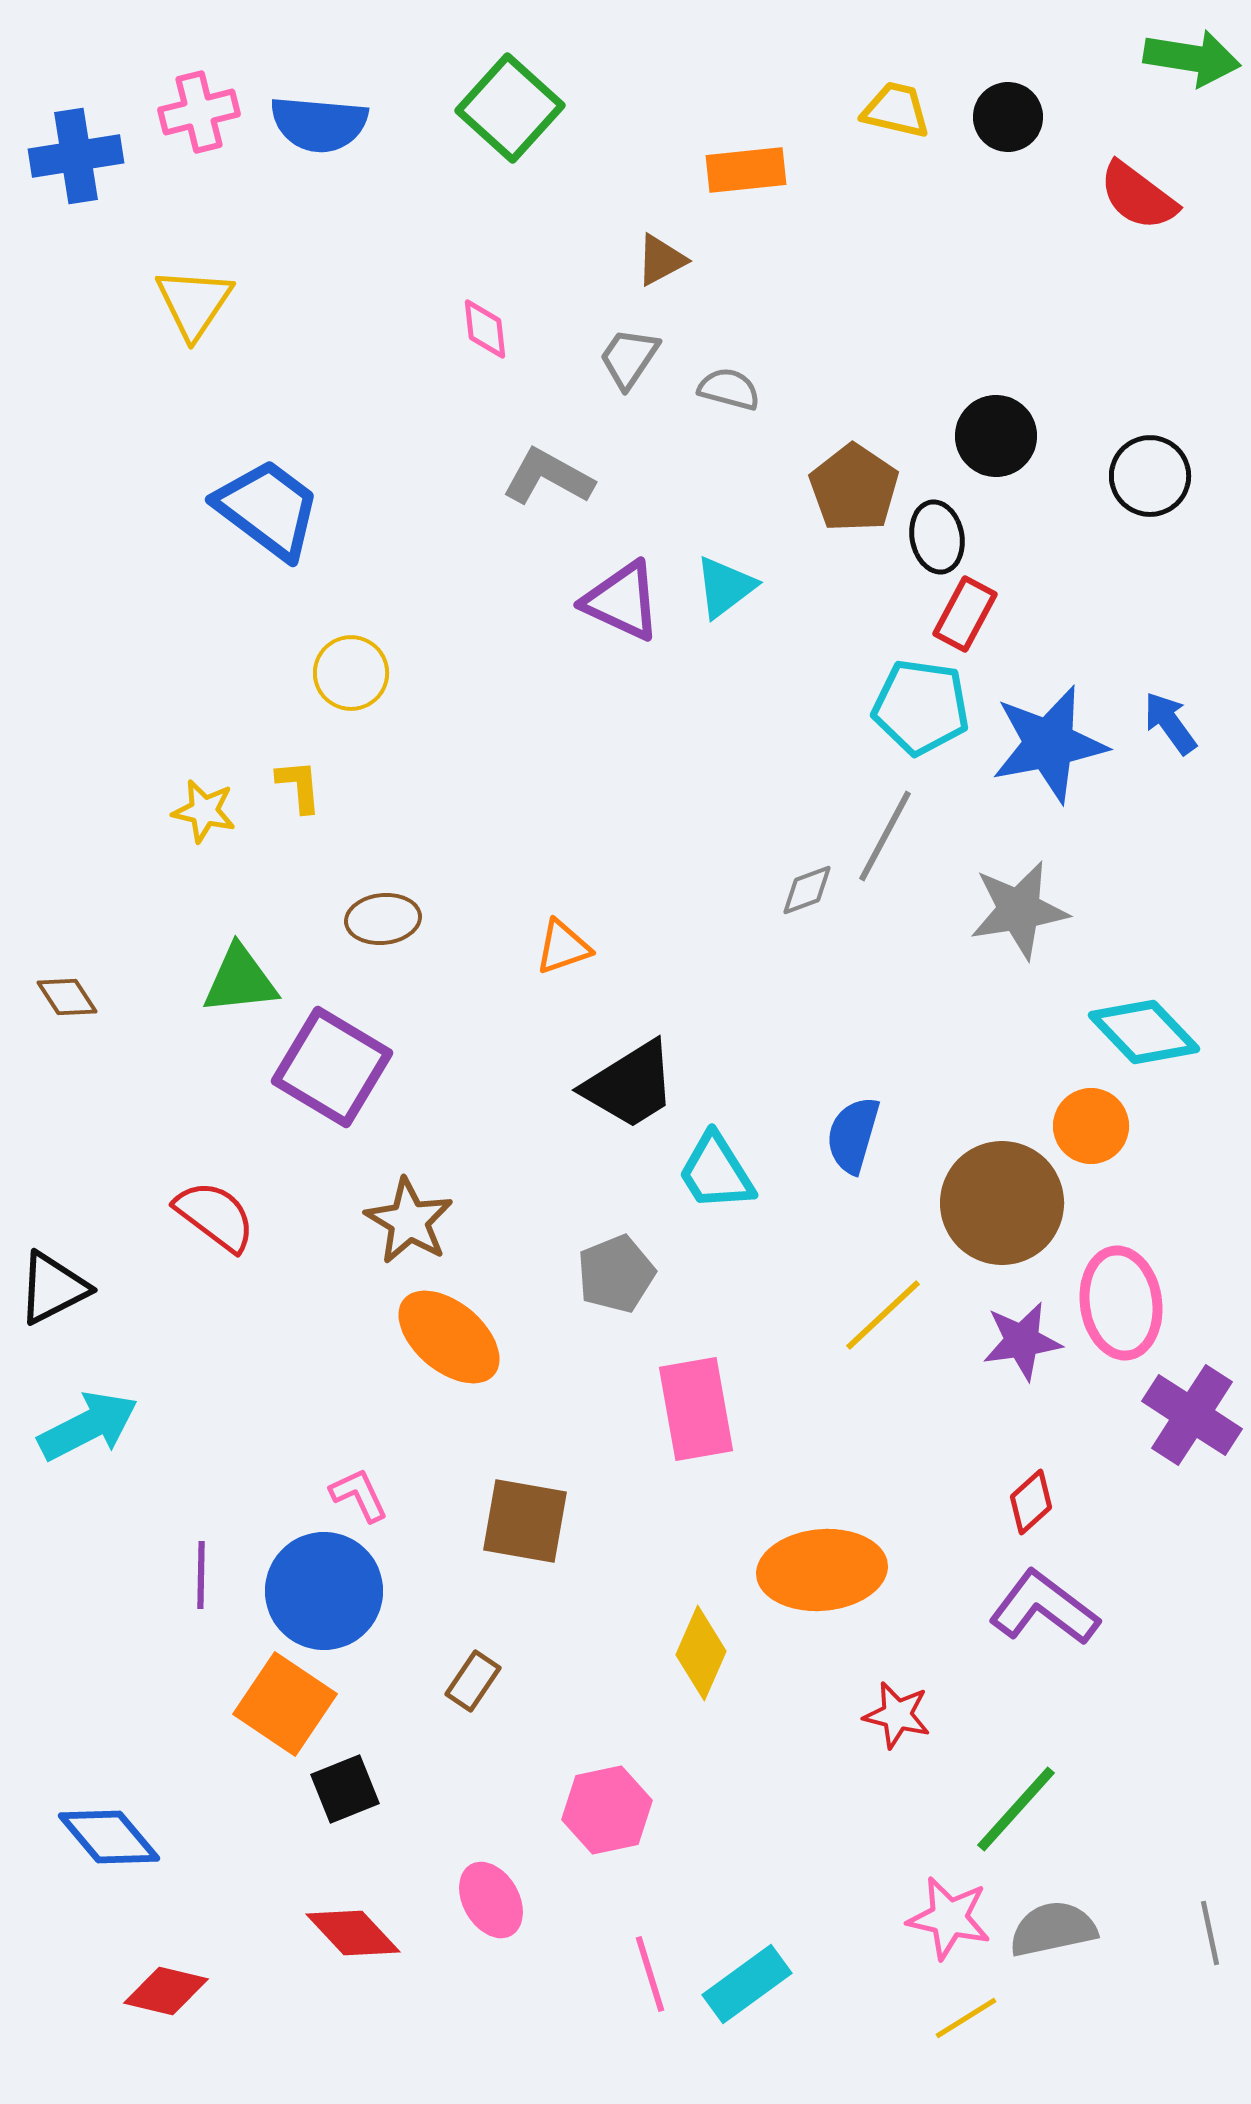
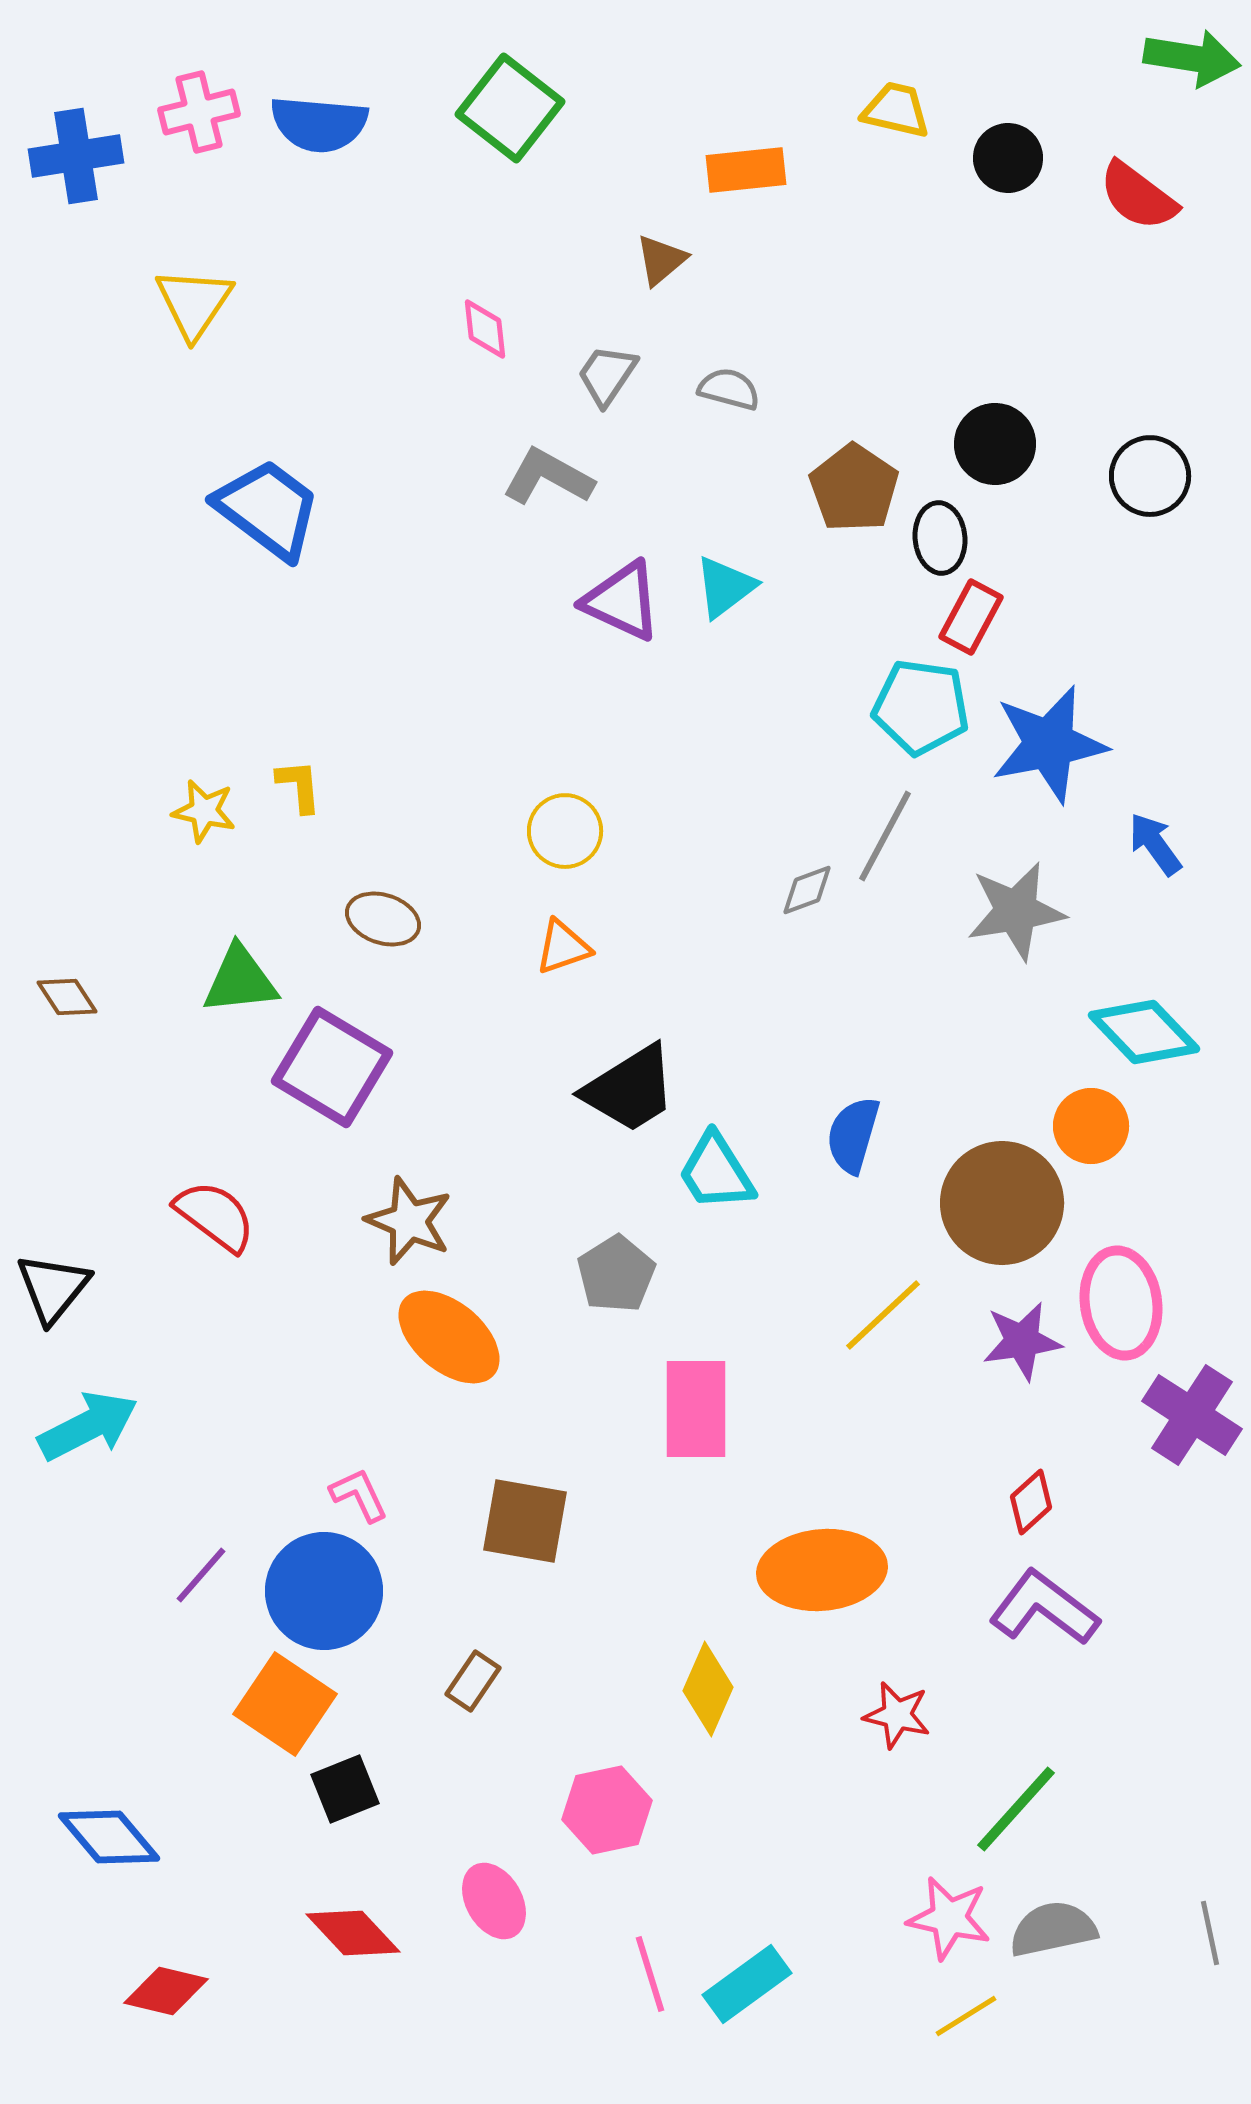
green square at (510, 108): rotated 4 degrees counterclockwise
black circle at (1008, 117): moved 41 px down
brown triangle at (661, 260): rotated 12 degrees counterclockwise
gray trapezoid at (629, 358): moved 22 px left, 17 px down
black circle at (996, 436): moved 1 px left, 8 px down
black ellipse at (937, 537): moved 3 px right, 1 px down; rotated 6 degrees clockwise
red rectangle at (965, 614): moved 6 px right, 3 px down
yellow circle at (351, 673): moved 214 px right, 158 px down
blue arrow at (1170, 723): moved 15 px left, 121 px down
gray star at (1019, 910): moved 3 px left, 1 px down
brown ellipse at (383, 919): rotated 24 degrees clockwise
black trapezoid at (630, 1085): moved 4 px down
brown star at (409, 1221): rotated 8 degrees counterclockwise
gray pentagon at (616, 1274): rotated 10 degrees counterclockwise
black triangle at (53, 1288): rotated 24 degrees counterclockwise
pink rectangle at (696, 1409): rotated 10 degrees clockwise
purple line at (201, 1575): rotated 40 degrees clockwise
yellow diamond at (701, 1653): moved 7 px right, 36 px down
pink ellipse at (491, 1900): moved 3 px right, 1 px down
yellow line at (966, 2018): moved 2 px up
